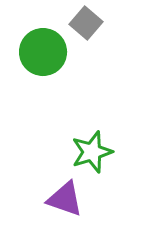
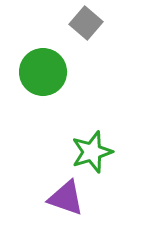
green circle: moved 20 px down
purple triangle: moved 1 px right, 1 px up
